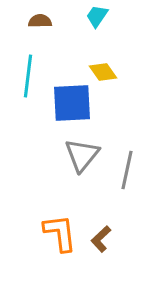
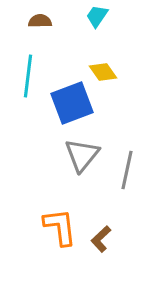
blue square: rotated 18 degrees counterclockwise
orange L-shape: moved 6 px up
